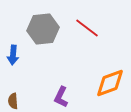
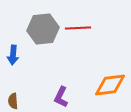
red line: moved 9 px left; rotated 40 degrees counterclockwise
orange diamond: moved 2 px down; rotated 12 degrees clockwise
